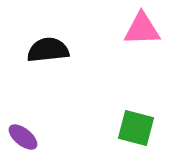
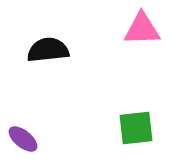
green square: rotated 21 degrees counterclockwise
purple ellipse: moved 2 px down
